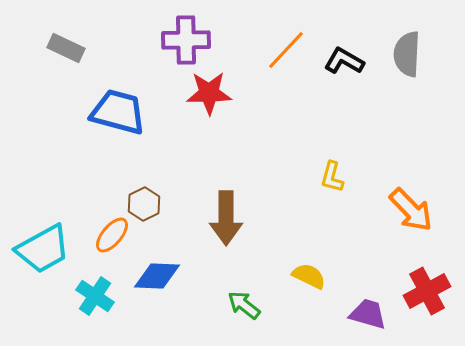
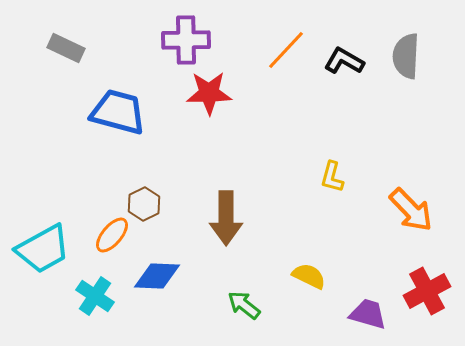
gray semicircle: moved 1 px left, 2 px down
